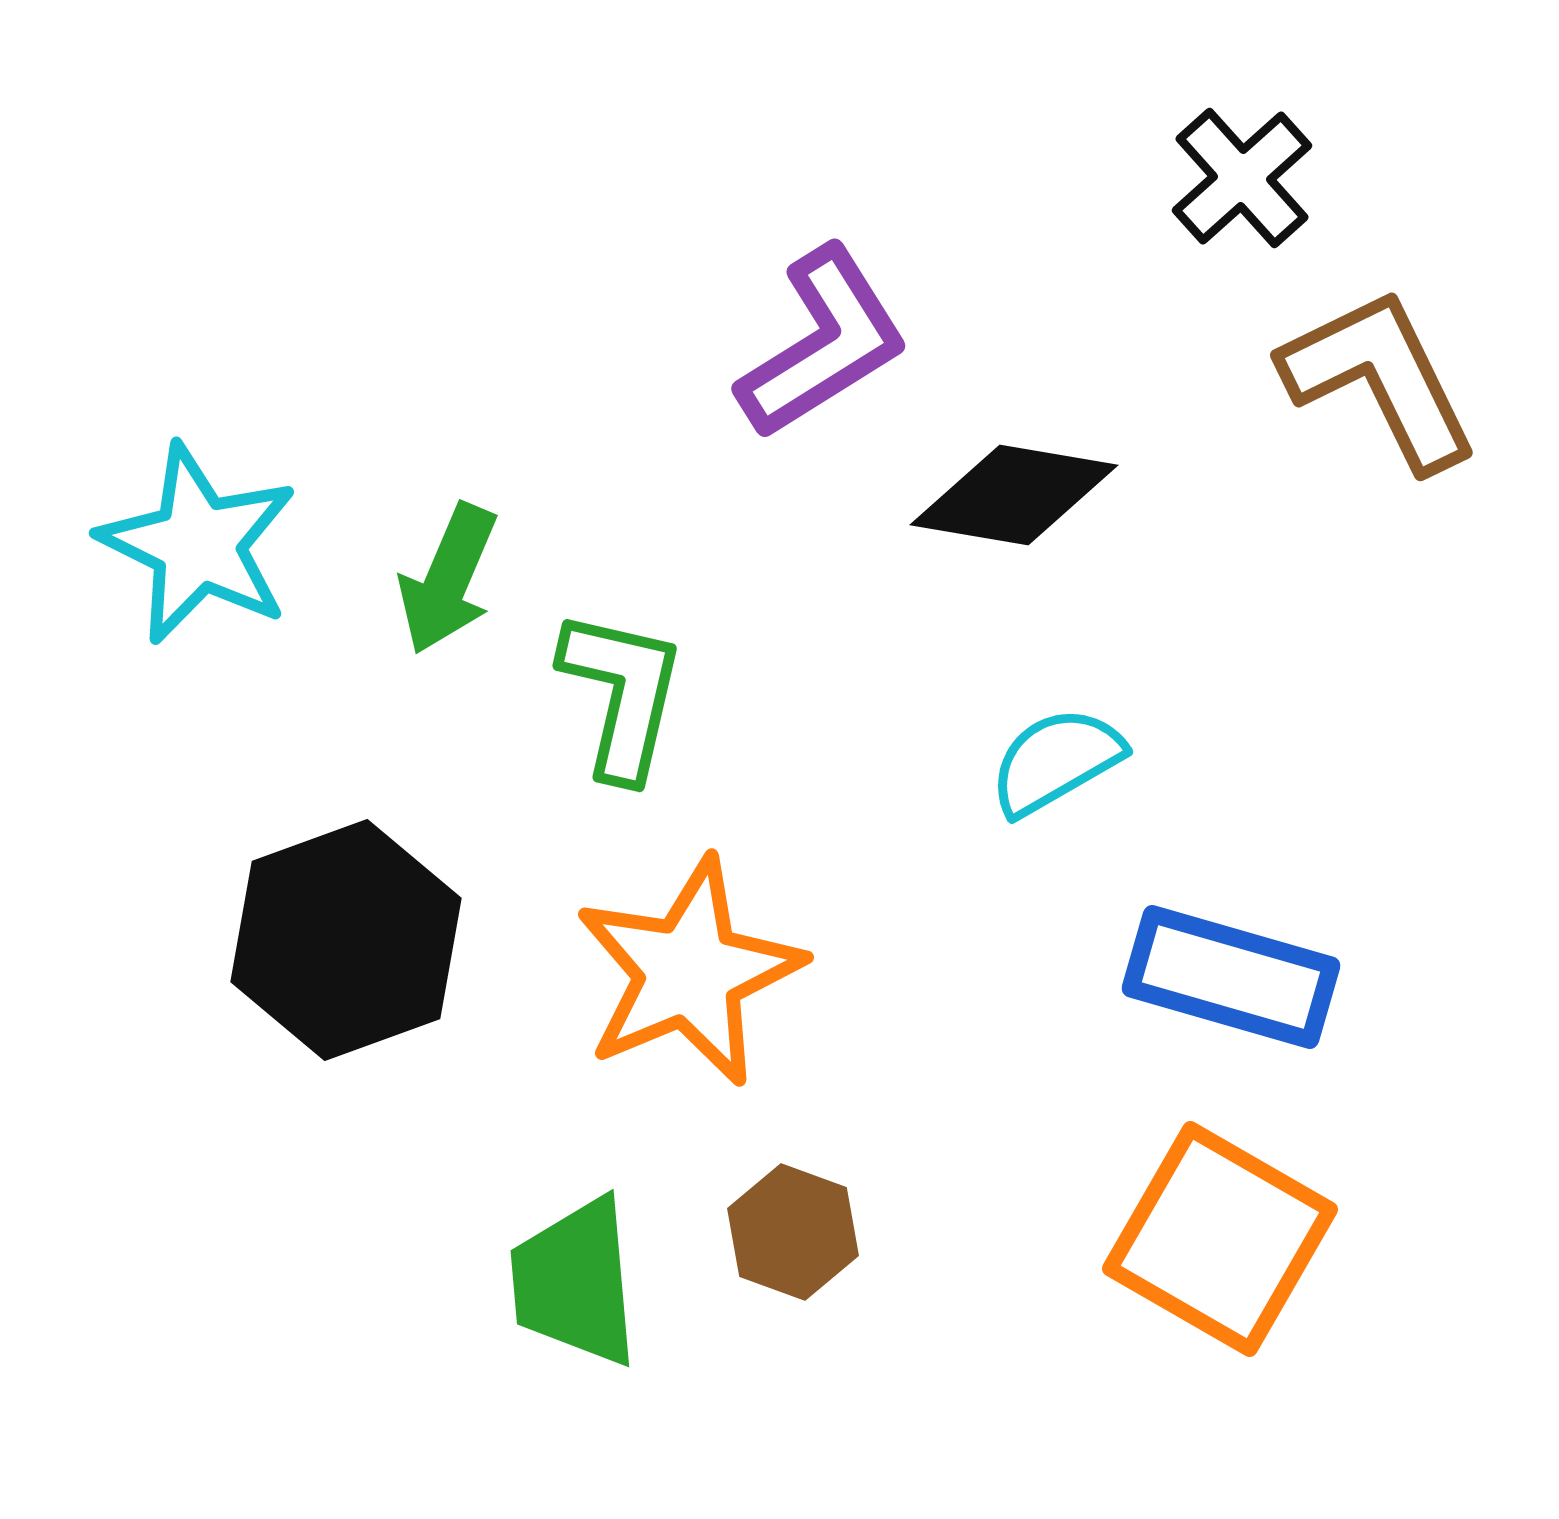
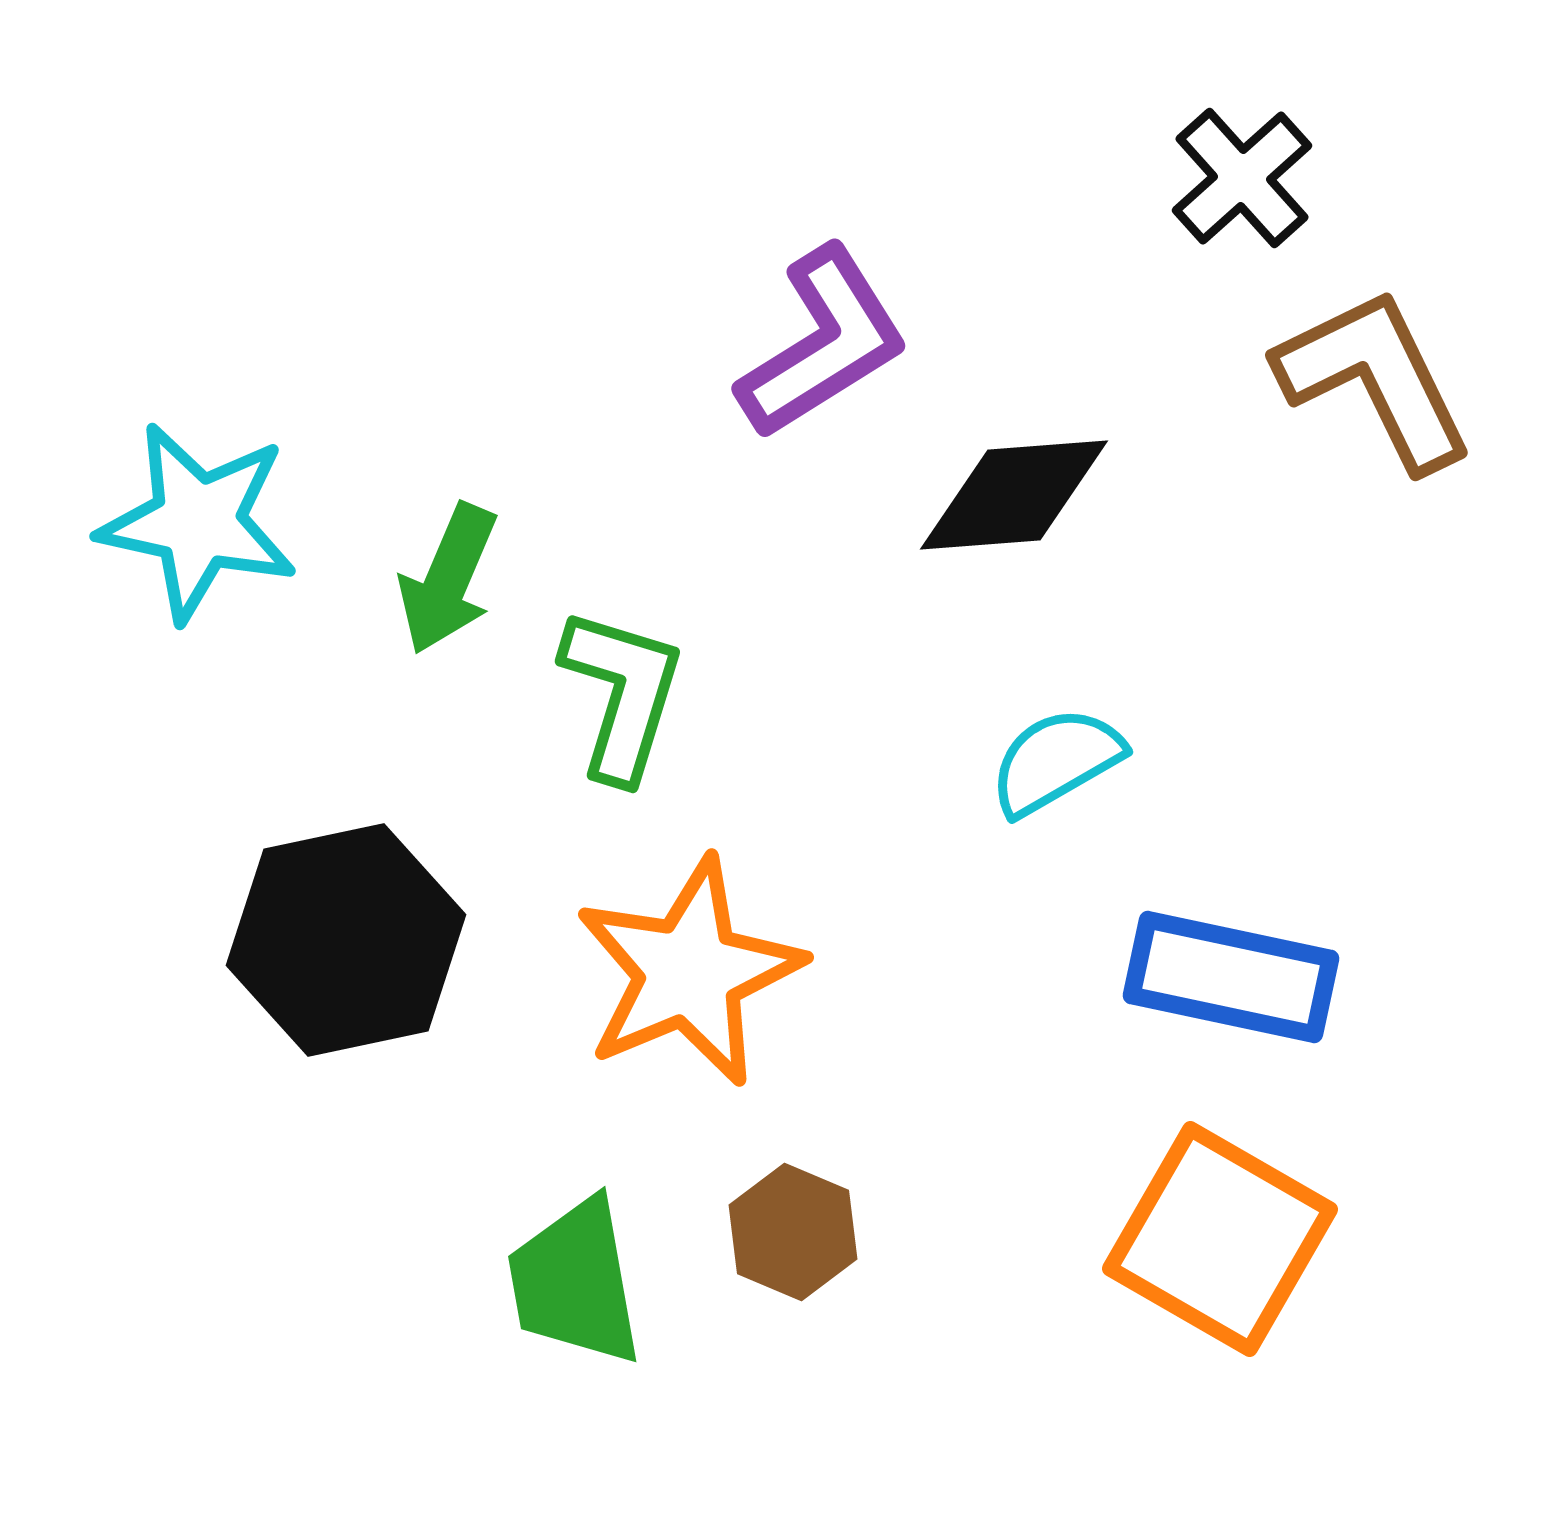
brown L-shape: moved 5 px left
black diamond: rotated 14 degrees counterclockwise
cyan star: moved 22 px up; rotated 14 degrees counterclockwise
green L-shape: rotated 4 degrees clockwise
black hexagon: rotated 8 degrees clockwise
blue rectangle: rotated 4 degrees counterclockwise
brown hexagon: rotated 3 degrees clockwise
green trapezoid: rotated 5 degrees counterclockwise
